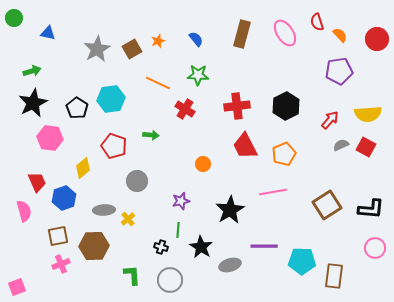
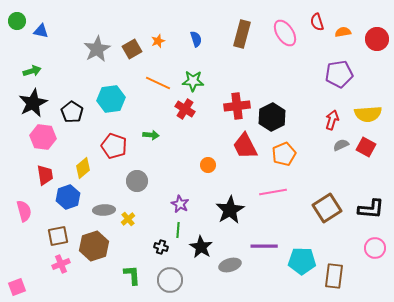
green circle at (14, 18): moved 3 px right, 3 px down
blue triangle at (48, 33): moved 7 px left, 2 px up
orange semicircle at (340, 35): moved 3 px right, 3 px up; rotated 56 degrees counterclockwise
blue semicircle at (196, 39): rotated 21 degrees clockwise
purple pentagon at (339, 71): moved 3 px down
green star at (198, 75): moved 5 px left, 6 px down
black hexagon at (286, 106): moved 14 px left, 11 px down
black pentagon at (77, 108): moved 5 px left, 4 px down
red arrow at (330, 120): moved 2 px right; rotated 24 degrees counterclockwise
pink hexagon at (50, 138): moved 7 px left, 1 px up
orange circle at (203, 164): moved 5 px right, 1 px down
red trapezoid at (37, 182): moved 8 px right, 7 px up; rotated 15 degrees clockwise
blue hexagon at (64, 198): moved 4 px right, 1 px up
purple star at (181, 201): moved 1 px left, 3 px down; rotated 30 degrees counterclockwise
brown square at (327, 205): moved 3 px down
brown hexagon at (94, 246): rotated 16 degrees counterclockwise
